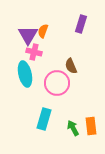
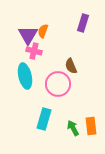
purple rectangle: moved 2 px right, 1 px up
pink cross: moved 1 px up
cyan ellipse: moved 2 px down
pink circle: moved 1 px right, 1 px down
